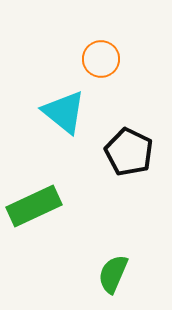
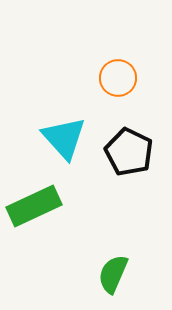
orange circle: moved 17 px right, 19 px down
cyan triangle: moved 26 px down; rotated 9 degrees clockwise
